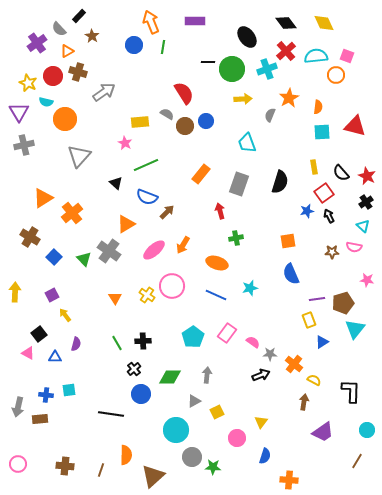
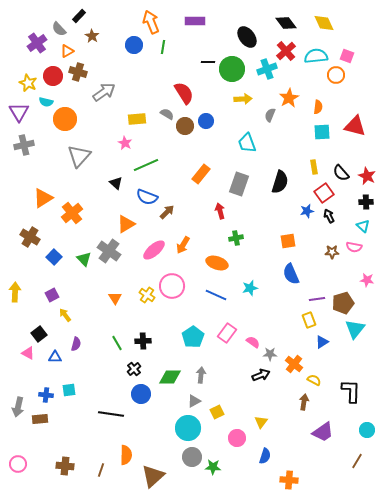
yellow rectangle at (140, 122): moved 3 px left, 3 px up
black cross at (366, 202): rotated 32 degrees clockwise
gray arrow at (207, 375): moved 6 px left
cyan circle at (176, 430): moved 12 px right, 2 px up
